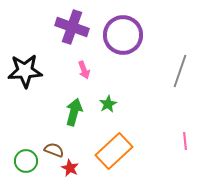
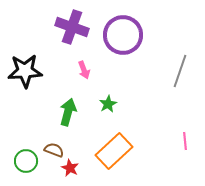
green arrow: moved 6 px left
